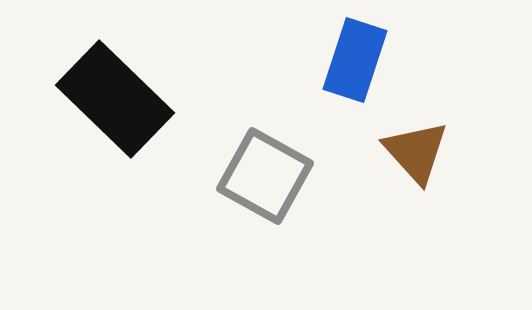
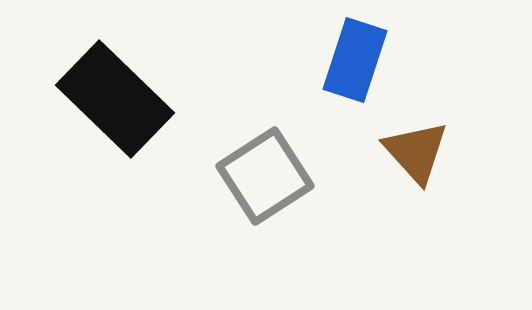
gray square: rotated 28 degrees clockwise
